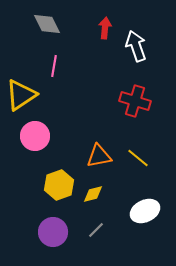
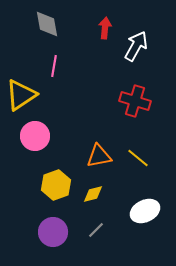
gray diamond: rotated 16 degrees clockwise
white arrow: rotated 48 degrees clockwise
yellow hexagon: moved 3 px left
